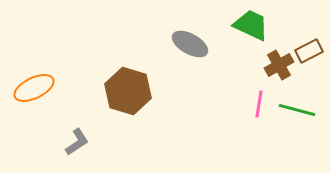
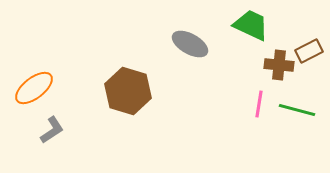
brown cross: rotated 36 degrees clockwise
orange ellipse: rotated 12 degrees counterclockwise
gray L-shape: moved 25 px left, 12 px up
